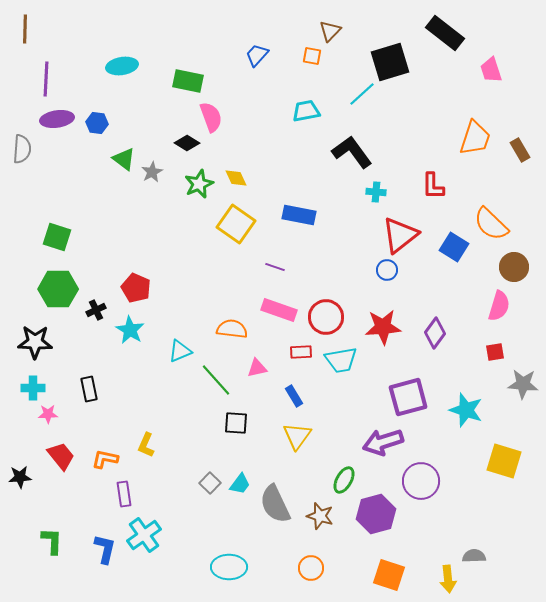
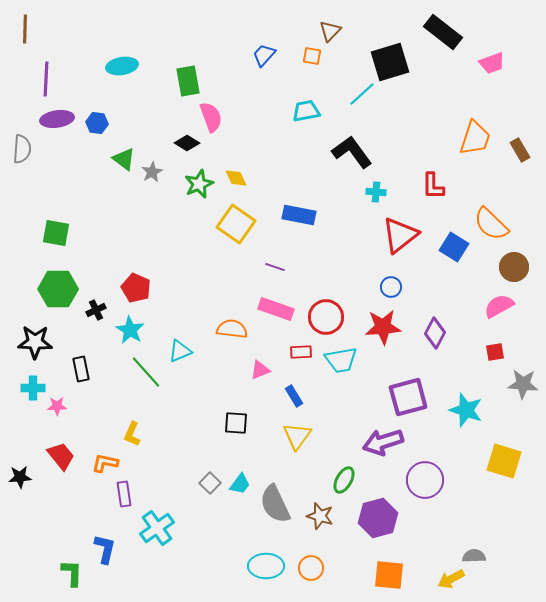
black rectangle at (445, 33): moved 2 px left, 1 px up
blue trapezoid at (257, 55): moved 7 px right
pink trapezoid at (491, 70): moved 1 px right, 7 px up; rotated 92 degrees counterclockwise
green rectangle at (188, 81): rotated 68 degrees clockwise
green square at (57, 237): moved 1 px left, 4 px up; rotated 8 degrees counterclockwise
blue circle at (387, 270): moved 4 px right, 17 px down
pink semicircle at (499, 306): rotated 136 degrees counterclockwise
pink rectangle at (279, 310): moved 3 px left, 1 px up
purple diamond at (435, 333): rotated 8 degrees counterclockwise
pink triangle at (257, 368): moved 3 px right, 2 px down; rotated 10 degrees counterclockwise
green line at (216, 380): moved 70 px left, 8 px up
black rectangle at (89, 389): moved 8 px left, 20 px up
pink star at (48, 414): moved 9 px right, 8 px up
yellow L-shape at (146, 445): moved 14 px left, 11 px up
orange L-shape at (105, 459): moved 4 px down
purple circle at (421, 481): moved 4 px right, 1 px up
purple hexagon at (376, 514): moved 2 px right, 4 px down
cyan cross at (144, 535): moved 13 px right, 7 px up
green L-shape at (52, 541): moved 20 px right, 32 px down
cyan ellipse at (229, 567): moved 37 px right, 1 px up
orange square at (389, 575): rotated 12 degrees counterclockwise
yellow arrow at (448, 579): moved 3 px right; rotated 68 degrees clockwise
